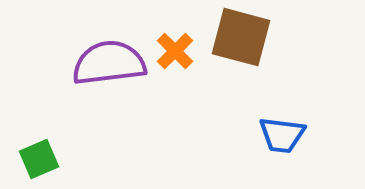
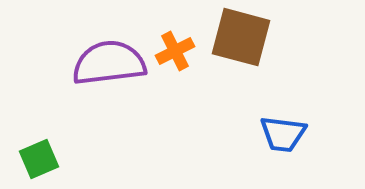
orange cross: rotated 18 degrees clockwise
blue trapezoid: moved 1 px right, 1 px up
